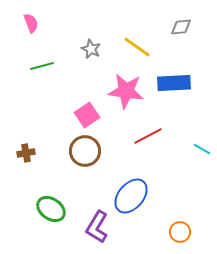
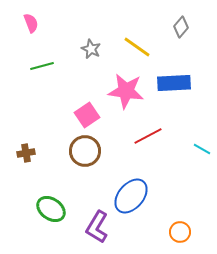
gray diamond: rotated 45 degrees counterclockwise
